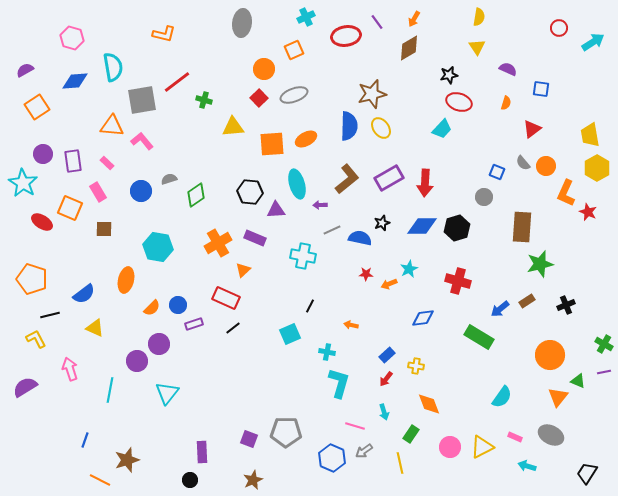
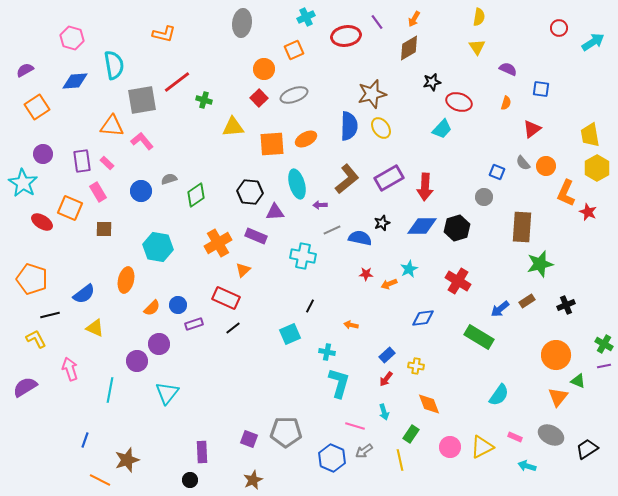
cyan semicircle at (113, 67): moved 1 px right, 2 px up
black star at (449, 75): moved 17 px left, 7 px down
purple rectangle at (73, 161): moved 9 px right
red arrow at (425, 183): moved 4 px down
purple triangle at (276, 210): moved 1 px left, 2 px down
purple rectangle at (255, 238): moved 1 px right, 2 px up
red cross at (458, 281): rotated 15 degrees clockwise
orange circle at (550, 355): moved 6 px right
purple line at (604, 372): moved 6 px up
cyan semicircle at (502, 397): moved 3 px left, 2 px up
yellow line at (400, 463): moved 3 px up
black trapezoid at (587, 473): moved 24 px up; rotated 25 degrees clockwise
